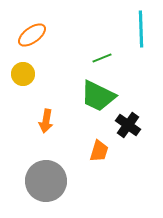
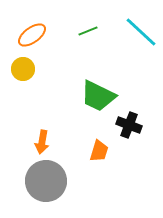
cyan line: moved 3 px down; rotated 45 degrees counterclockwise
green line: moved 14 px left, 27 px up
yellow circle: moved 5 px up
orange arrow: moved 4 px left, 21 px down
black cross: moved 1 px right; rotated 15 degrees counterclockwise
